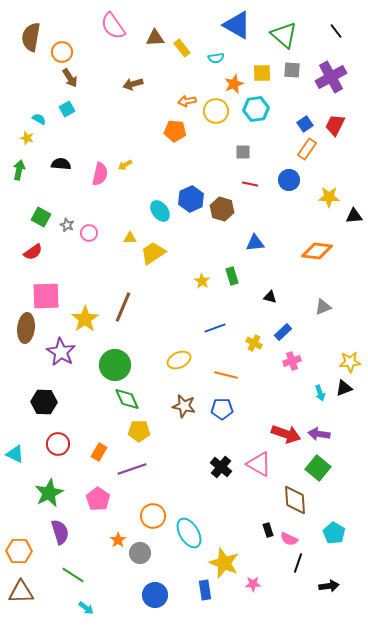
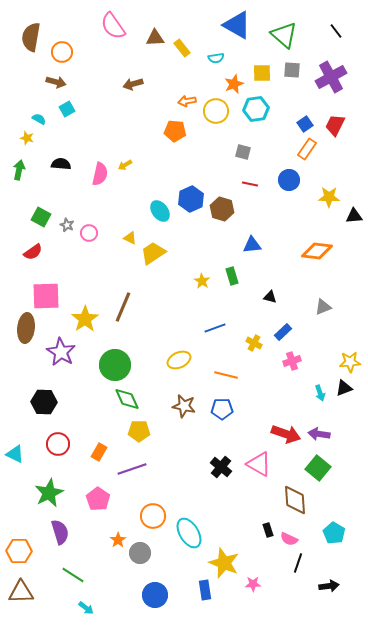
brown arrow at (70, 78): moved 14 px left, 4 px down; rotated 42 degrees counterclockwise
gray square at (243, 152): rotated 14 degrees clockwise
yellow triangle at (130, 238): rotated 24 degrees clockwise
blue triangle at (255, 243): moved 3 px left, 2 px down
